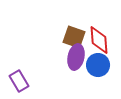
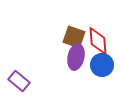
red diamond: moved 1 px left, 1 px down
blue circle: moved 4 px right
purple rectangle: rotated 20 degrees counterclockwise
